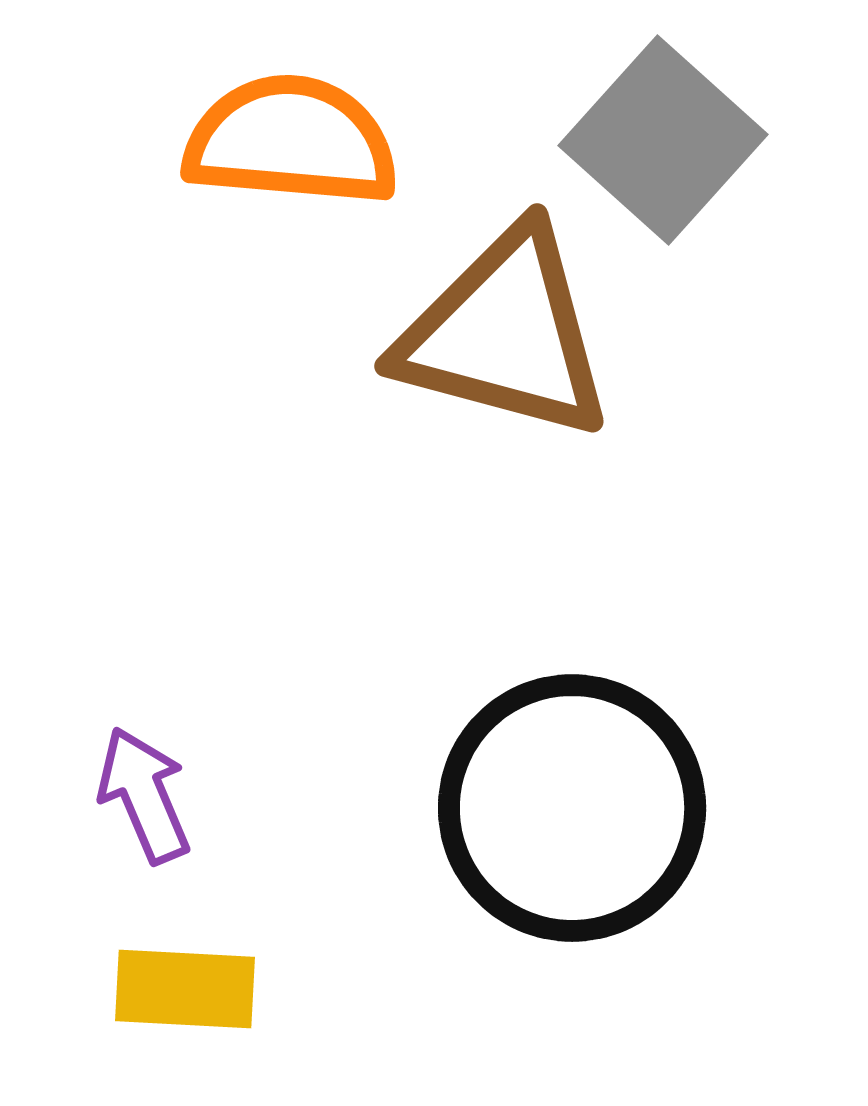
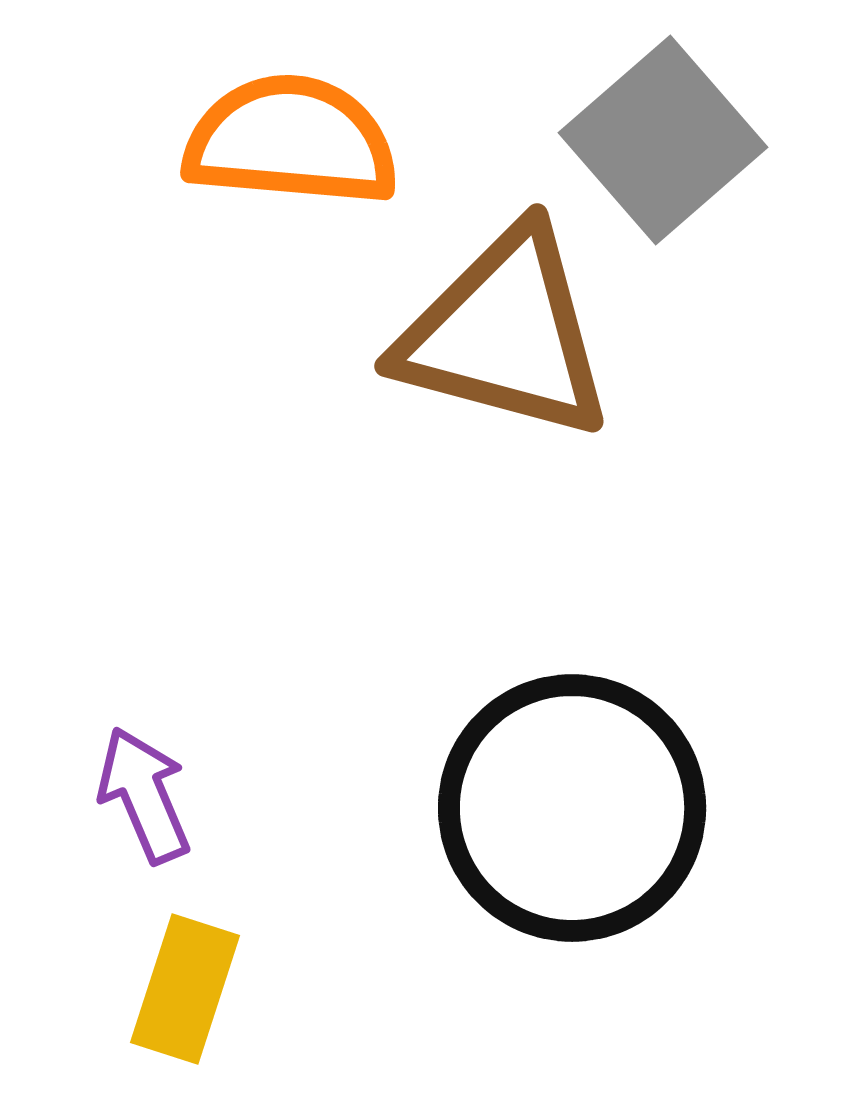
gray square: rotated 7 degrees clockwise
yellow rectangle: rotated 75 degrees counterclockwise
